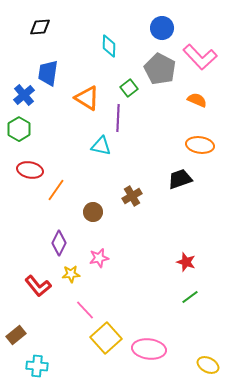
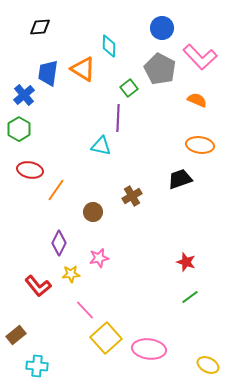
orange triangle: moved 4 px left, 29 px up
